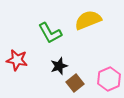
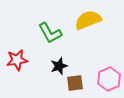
red star: rotated 20 degrees counterclockwise
brown square: rotated 30 degrees clockwise
